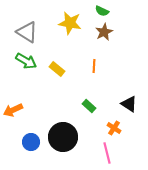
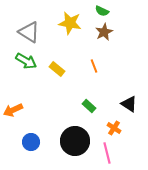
gray triangle: moved 2 px right
orange line: rotated 24 degrees counterclockwise
black circle: moved 12 px right, 4 px down
